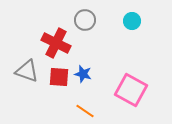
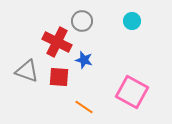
gray circle: moved 3 px left, 1 px down
red cross: moved 1 px right, 1 px up
blue star: moved 1 px right, 14 px up
pink square: moved 1 px right, 2 px down
orange line: moved 1 px left, 4 px up
